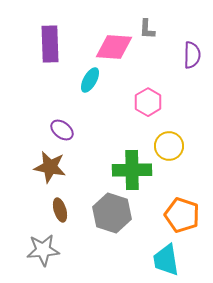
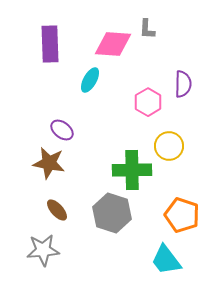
pink diamond: moved 1 px left, 3 px up
purple semicircle: moved 9 px left, 29 px down
brown star: moved 1 px left, 4 px up
brown ellipse: moved 3 px left; rotated 25 degrees counterclockwise
cyan trapezoid: rotated 28 degrees counterclockwise
